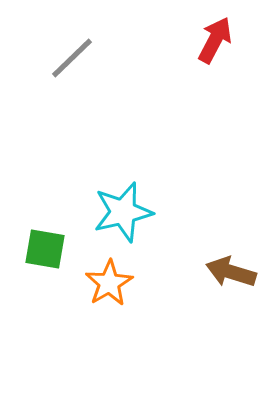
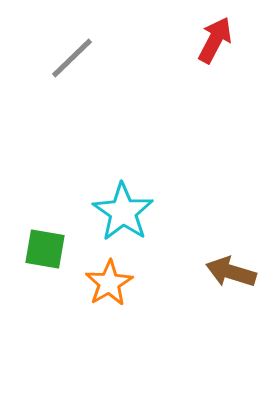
cyan star: rotated 24 degrees counterclockwise
